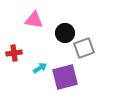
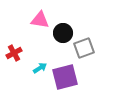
pink triangle: moved 6 px right
black circle: moved 2 px left
red cross: rotated 21 degrees counterclockwise
